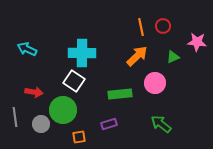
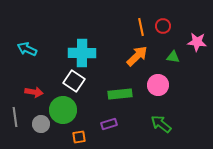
green triangle: rotated 32 degrees clockwise
pink circle: moved 3 px right, 2 px down
